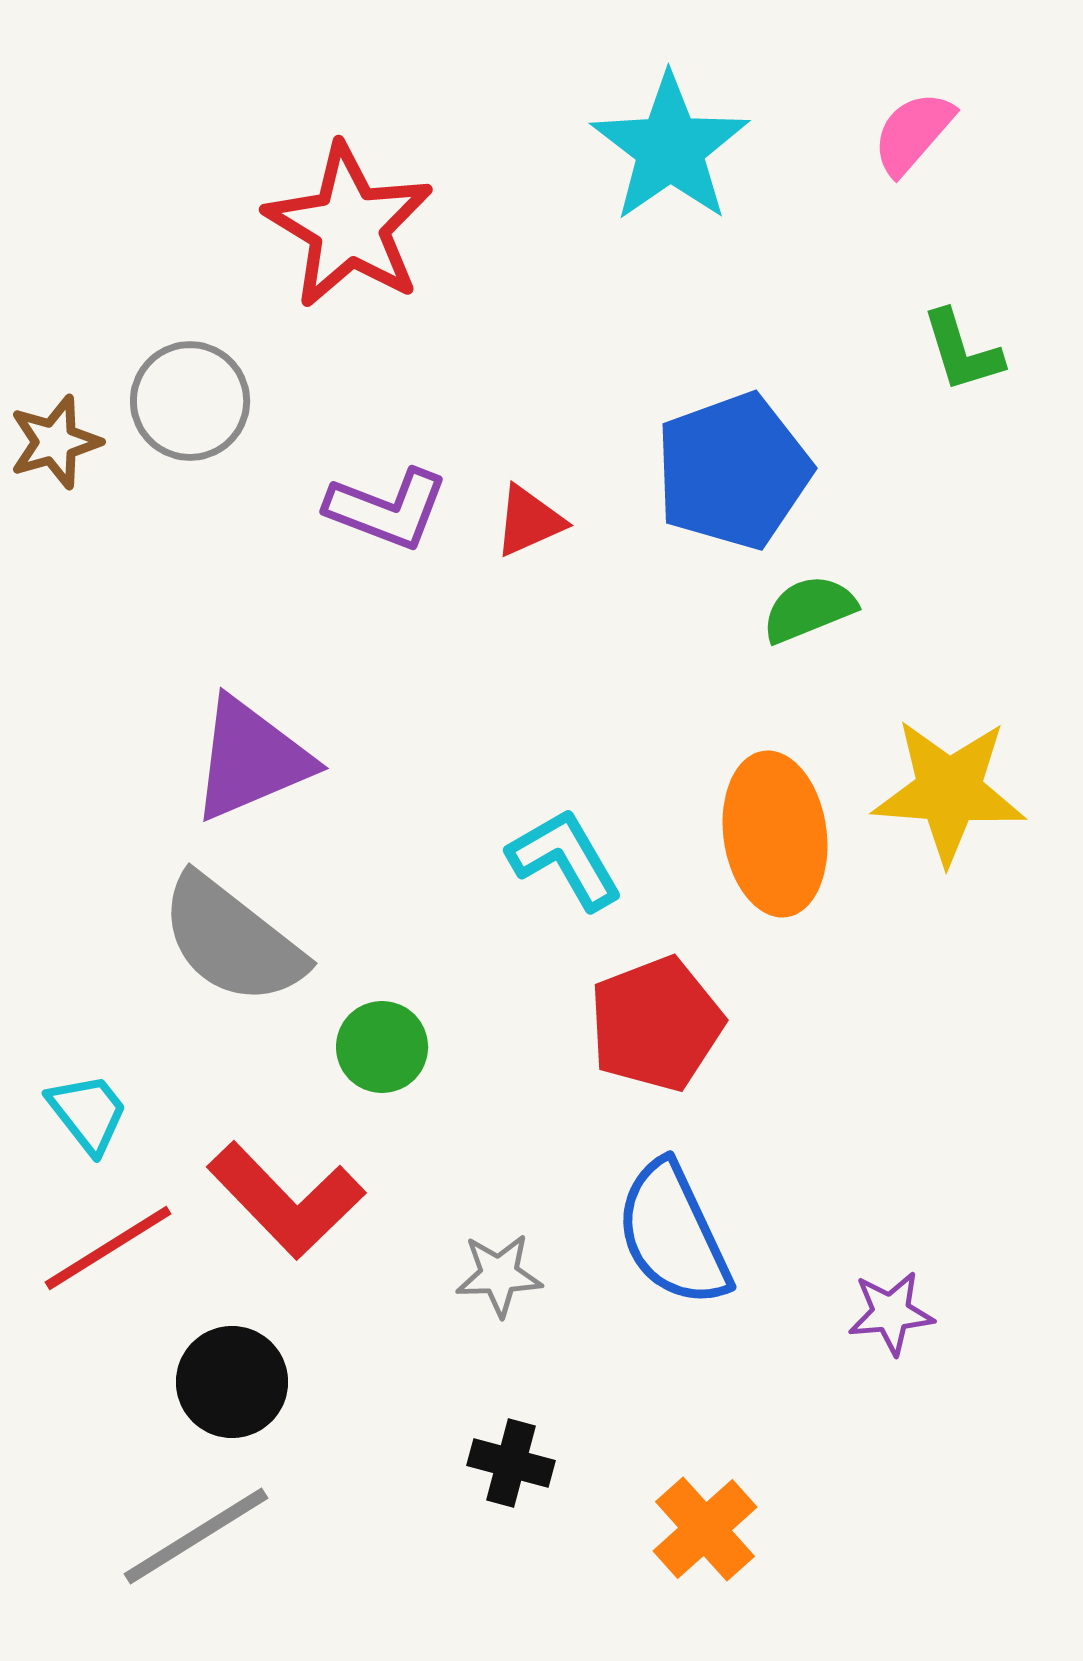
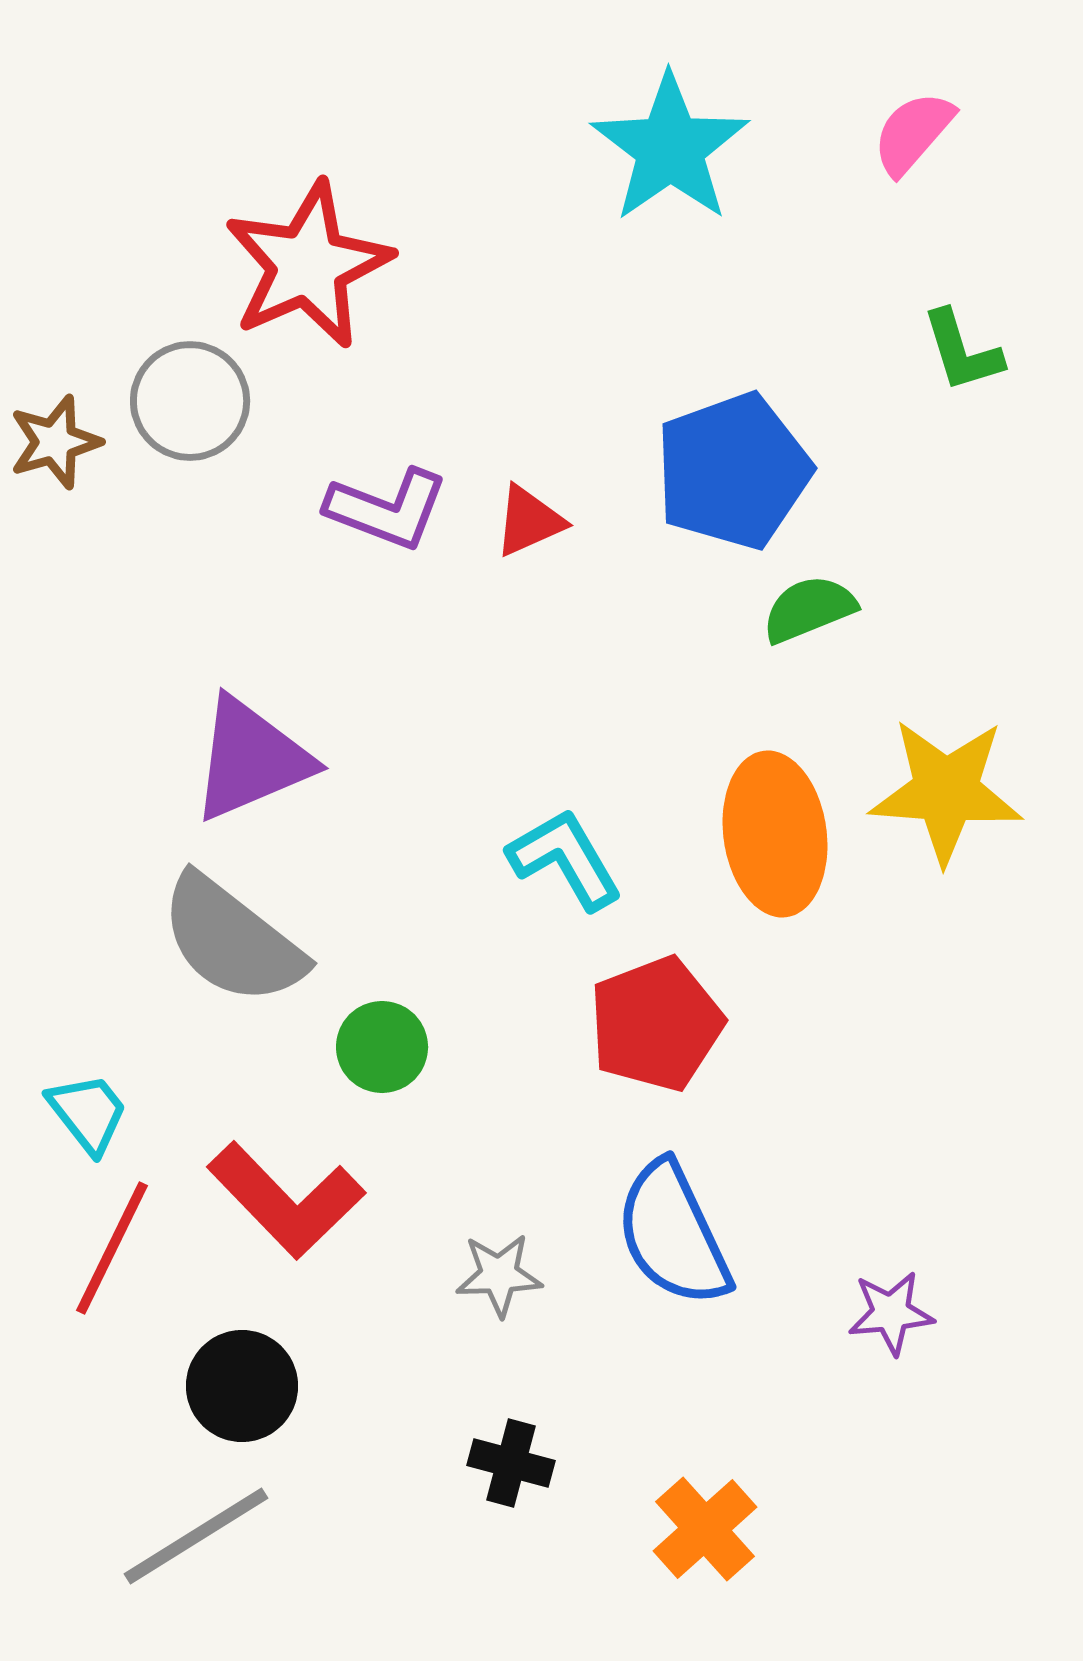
red star: moved 41 px left, 39 px down; rotated 17 degrees clockwise
yellow star: moved 3 px left
red line: moved 4 px right; rotated 32 degrees counterclockwise
black circle: moved 10 px right, 4 px down
